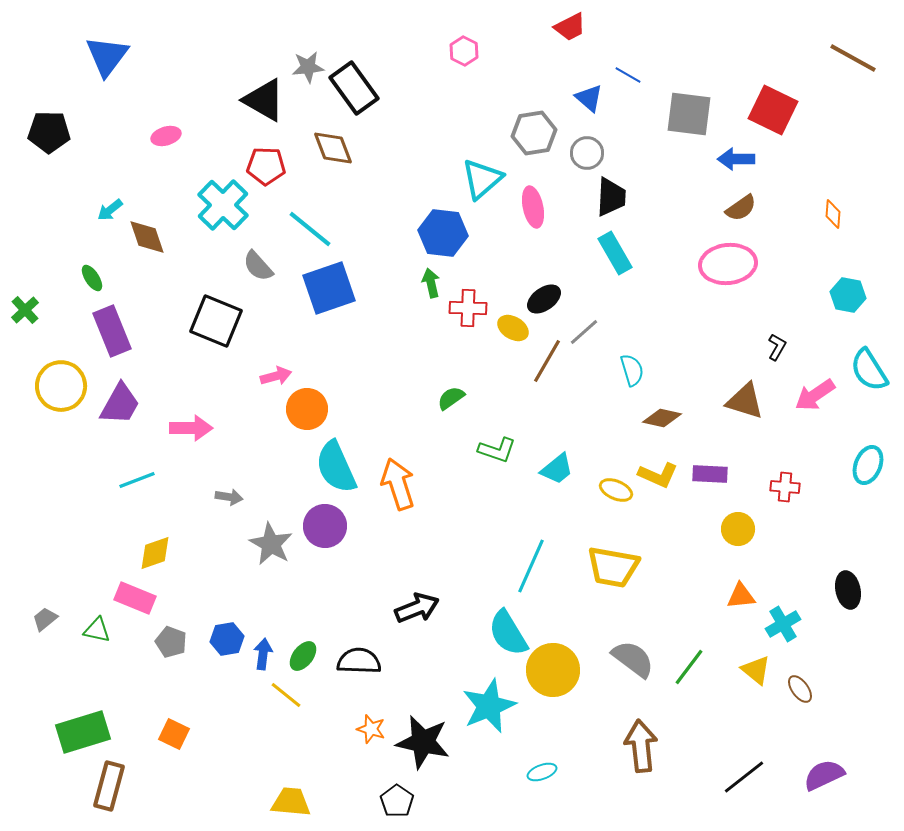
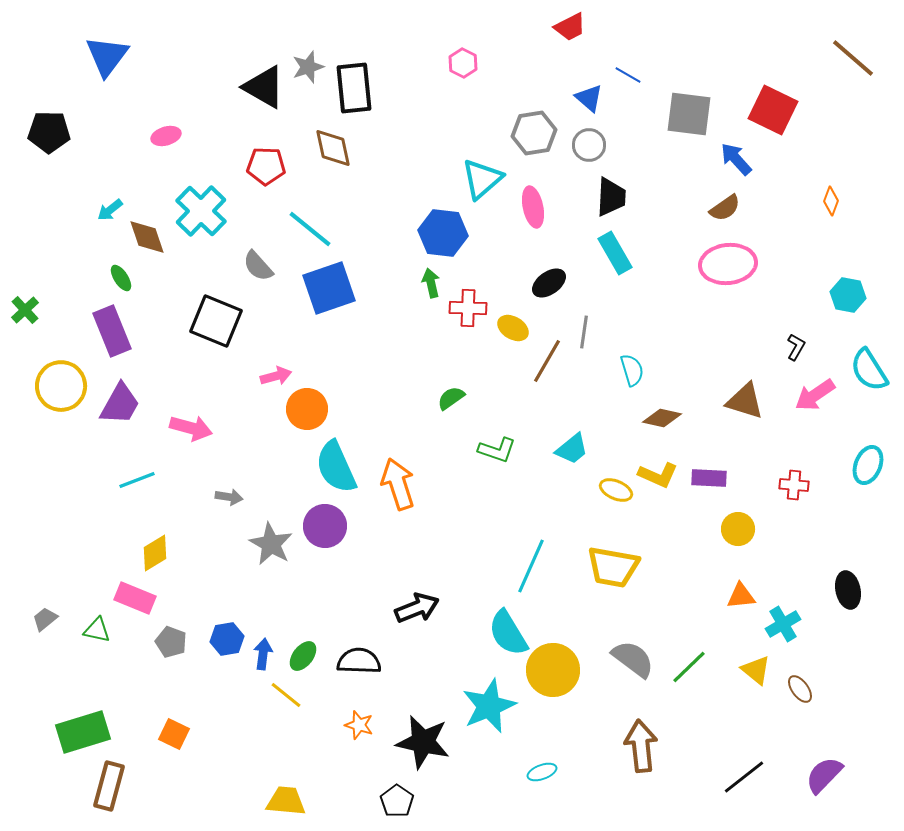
pink hexagon at (464, 51): moved 1 px left, 12 px down
brown line at (853, 58): rotated 12 degrees clockwise
gray star at (308, 67): rotated 12 degrees counterclockwise
black rectangle at (354, 88): rotated 30 degrees clockwise
black triangle at (264, 100): moved 13 px up
brown diamond at (333, 148): rotated 9 degrees clockwise
gray circle at (587, 153): moved 2 px right, 8 px up
blue arrow at (736, 159): rotated 48 degrees clockwise
cyan cross at (223, 205): moved 22 px left, 6 px down
brown semicircle at (741, 208): moved 16 px left
orange diamond at (833, 214): moved 2 px left, 13 px up; rotated 16 degrees clockwise
green ellipse at (92, 278): moved 29 px right
black ellipse at (544, 299): moved 5 px right, 16 px up
gray line at (584, 332): rotated 40 degrees counterclockwise
black L-shape at (777, 347): moved 19 px right
pink arrow at (191, 428): rotated 15 degrees clockwise
cyan trapezoid at (557, 469): moved 15 px right, 20 px up
purple rectangle at (710, 474): moved 1 px left, 4 px down
red cross at (785, 487): moved 9 px right, 2 px up
yellow diamond at (155, 553): rotated 12 degrees counterclockwise
green line at (689, 667): rotated 9 degrees clockwise
orange star at (371, 729): moved 12 px left, 4 px up
purple semicircle at (824, 775): rotated 21 degrees counterclockwise
yellow trapezoid at (291, 802): moved 5 px left, 1 px up
